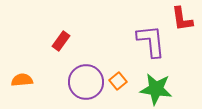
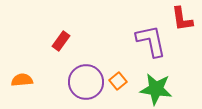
purple L-shape: rotated 6 degrees counterclockwise
